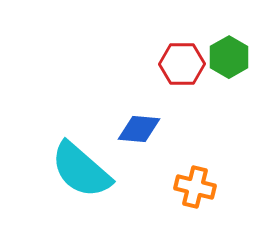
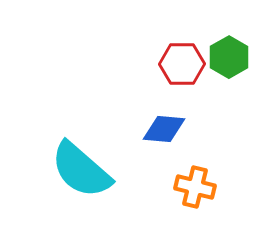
blue diamond: moved 25 px right
